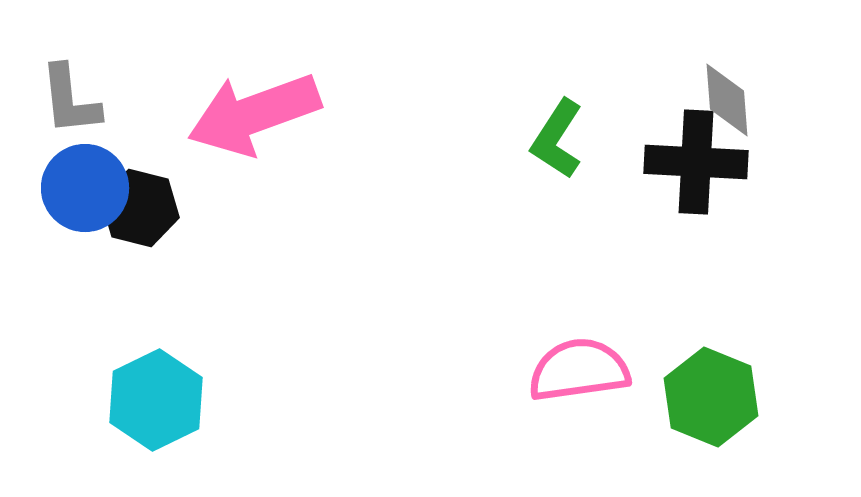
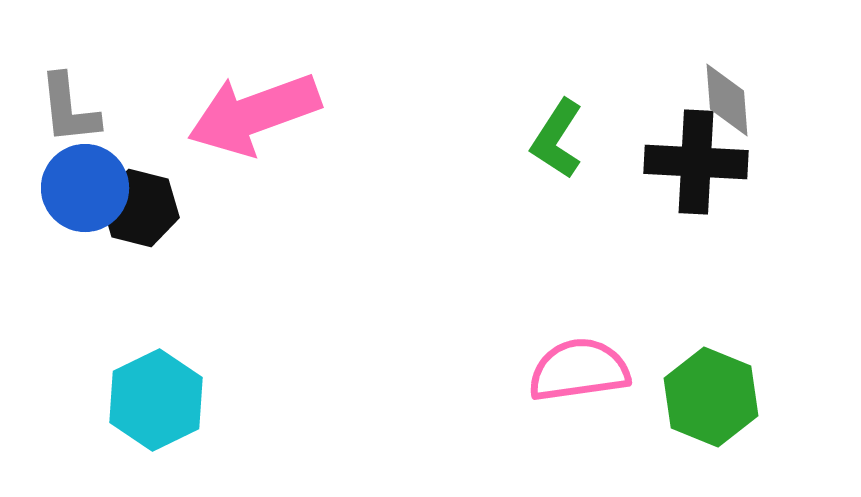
gray L-shape: moved 1 px left, 9 px down
